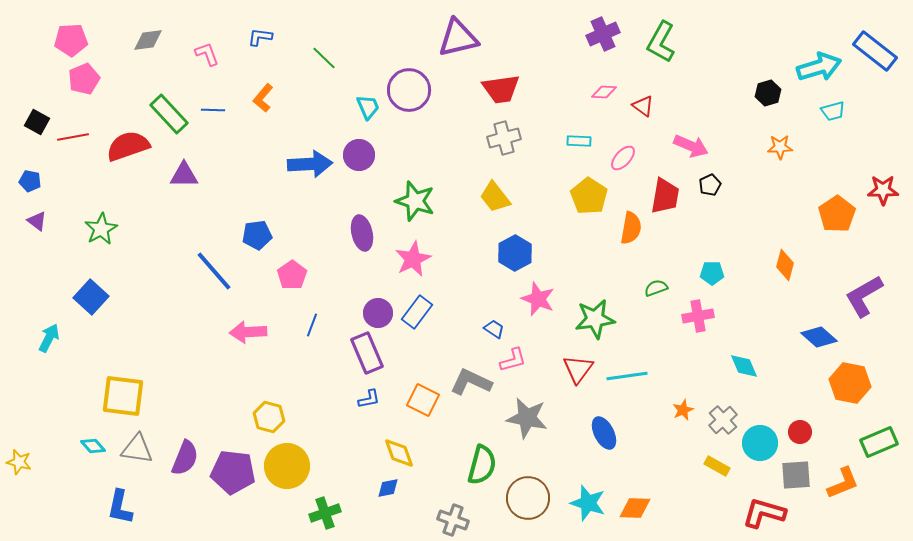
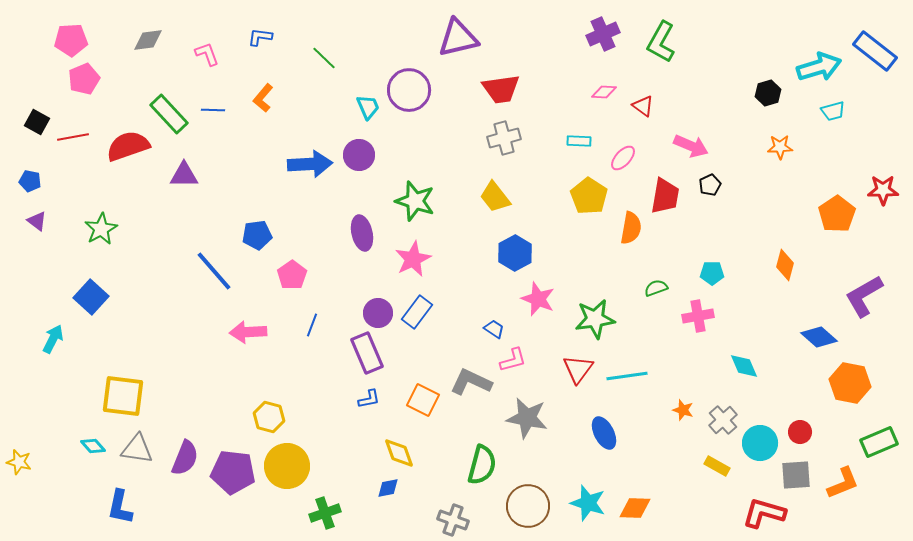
cyan arrow at (49, 338): moved 4 px right, 1 px down
orange star at (683, 410): rotated 30 degrees counterclockwise
brown circle at (528, 498): moved 8 px down
